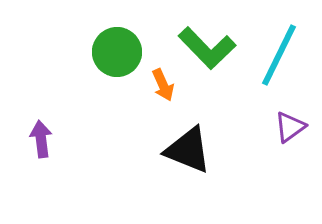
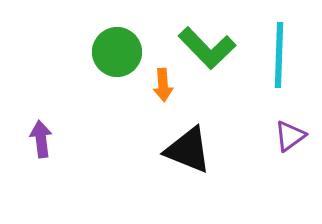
cyan line: rotated 24 degrees counterclockwise
orange arrow: rotated 20 degrees clockwise
purple triangle: moved 9 px down
